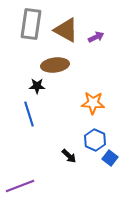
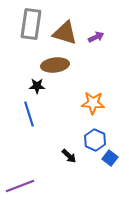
brown triangle: moved 1 px left, 3 px down; rotated 12 degrees counterclockwise
